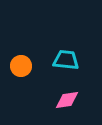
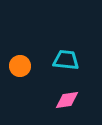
orange circle: moved 1 px left
